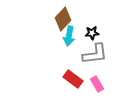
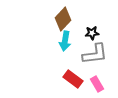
cyan arrow: moved 4 px left, 5 px down
